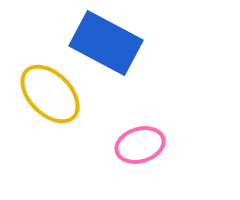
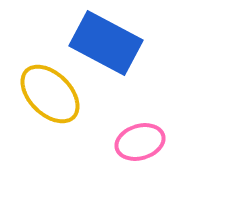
pink ellipse: moved 3 px up
